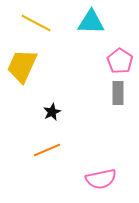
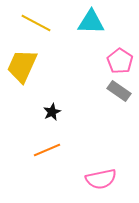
gray rectangle: moved 1 px right, 2 px up; rotated 55 degrees counterclockwise
